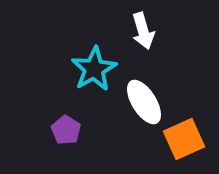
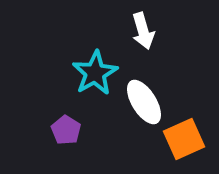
cyan star: moved 1 px right, 4 px down
